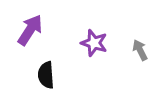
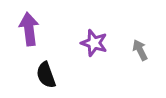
purple arrow: moved 1 px left, 1 px up; rotated 40 degrees counterclockwise
black semicircle: rotated 16 degrees counterclockwise
